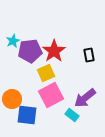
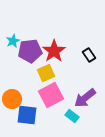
black rectangle: rotated 24 degrees counterclockwise
cyan rectangle: moved 1 px down
